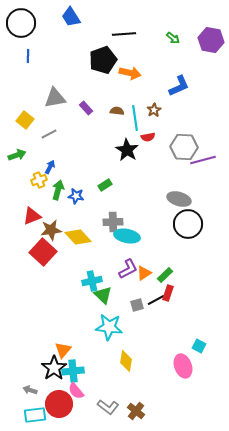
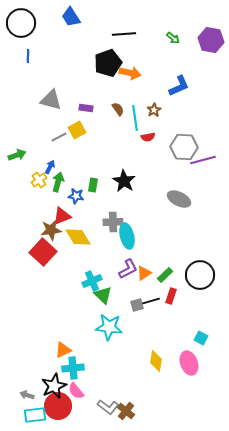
black pentagon at (103, 60): moved 5 px right, 3 px down
gray triangle at (55, 98): moved 4 px left, 2 px down; rotated 25 degrees clockwise
purple rectangle at (86, 108): rotated 40 degrees counterclockwise
brown semicircle at (117, 111): moved 1 px right, 2 px up; rotated 48 degrees clockwise
yellow square at (25, 120): moved 52 px right, 10 px down; rotated 24 degrees clockwise
gray line at (49, 134): moved 10 px right, 3 px down
black star at (127, 150): moved 3 px left, 31 px down
yellow cross at (39, 180): rotated 14 degrees counterclockwise
green rectangle at (105, 185): moved 12 px left; rotated 48 degrees counterclockwise
green arrow at (58, 190): moved 8 px up
gray ellipse at (179, 199): rotated 10 degrees clockwise
red triangle at (32, 216): moved 30 px right
black circle at (188, 224): moved 12 px right, 51 px down
cyan ellipse at (127, 236): rotated 65 degrees clockwise
yellow diamond at (78, 237): rotated 12 degrees clockwise
cyan cross at (92, 281): rotated 12 degrees counterclockwise
red rectangle at (168, 293): moved 3 px right, 3 px down
black line at (156, 300): moved 5 px left, 1 px down; rotated 12 degrees clockwise
cyan square at (199, 346): moved 2 px right, 8 px up
orange triangle at (63, 350): rotated 24 degrees clockwise
yellow diamond at (126, 361): moved 30 px right
pink ellipse at (183, 366): moved 6 px right, 3 px up
black star at (54, 368): moved 18 px down; rotated 10 degrees clockwise
cyan cross at (73, 371): moved 3 px up
gray arrow at (30, 390): moved 3 px left, 5 px down
red circle at (59, 404): moved 1 px left, 2 px down
brown cross at (136, 411): moved 10 px left
